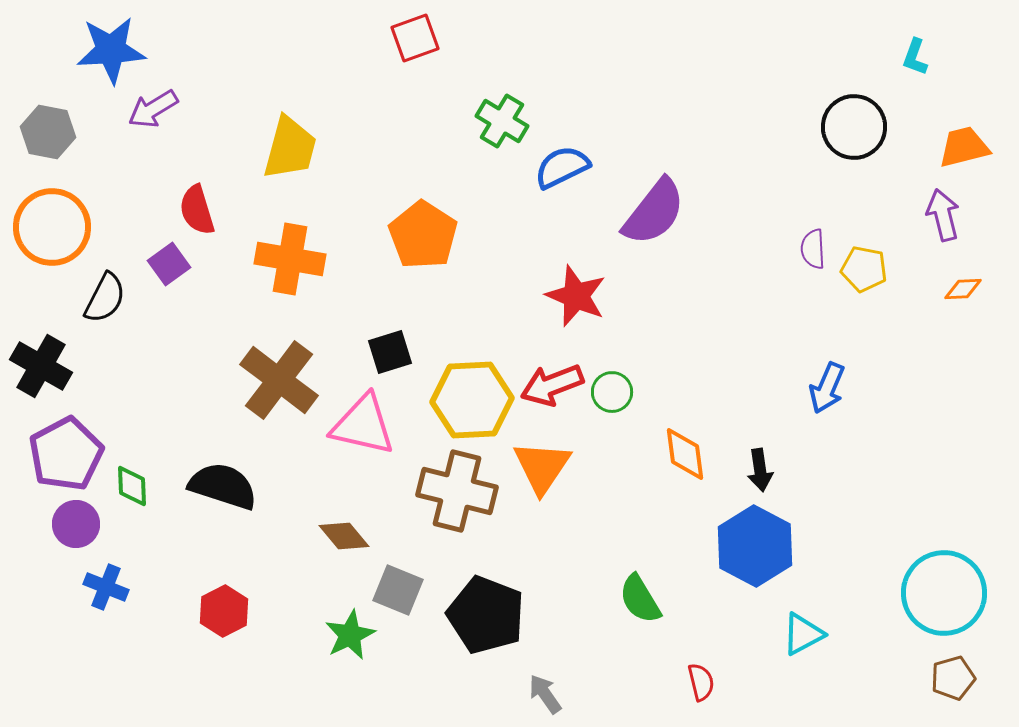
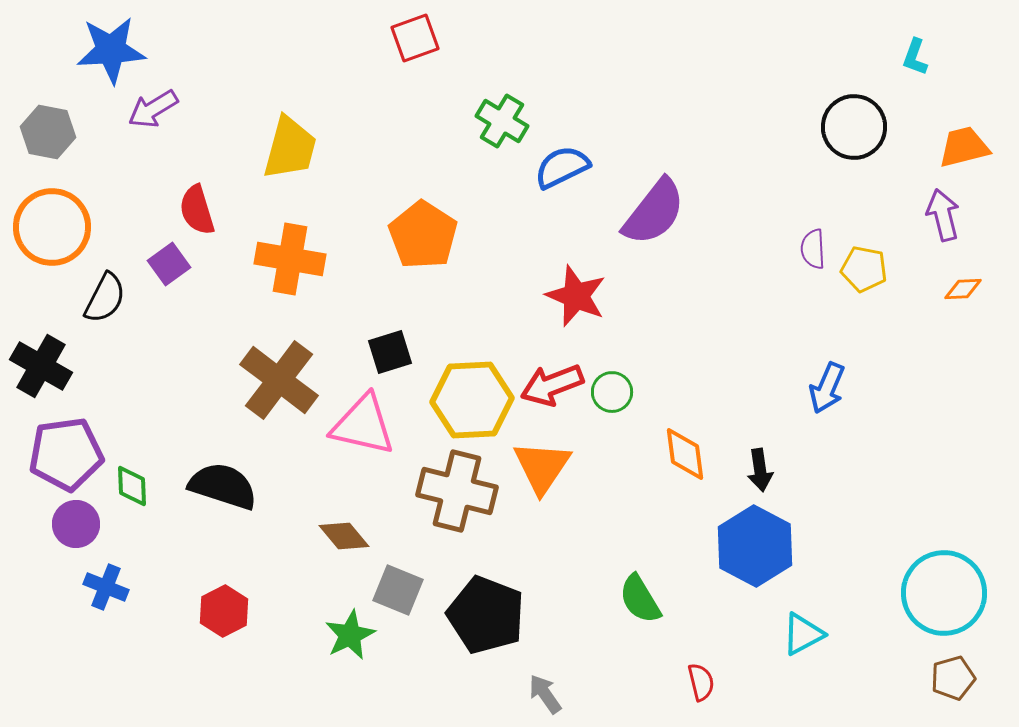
purple pentagon at (66, 454): rotated 20 degrees clockwise
